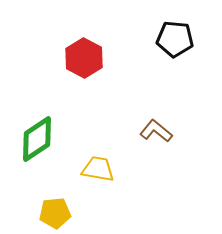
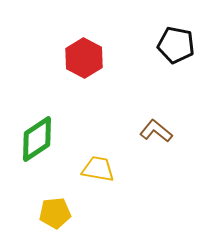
black pentagon: moved 1 px right, 6 px down; rotated 6 degrees clockwise
